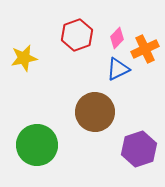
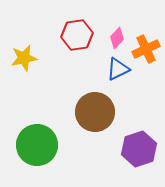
red hexagon: rotated 12 degrees clockwise
orange cross: moved 1 px right
